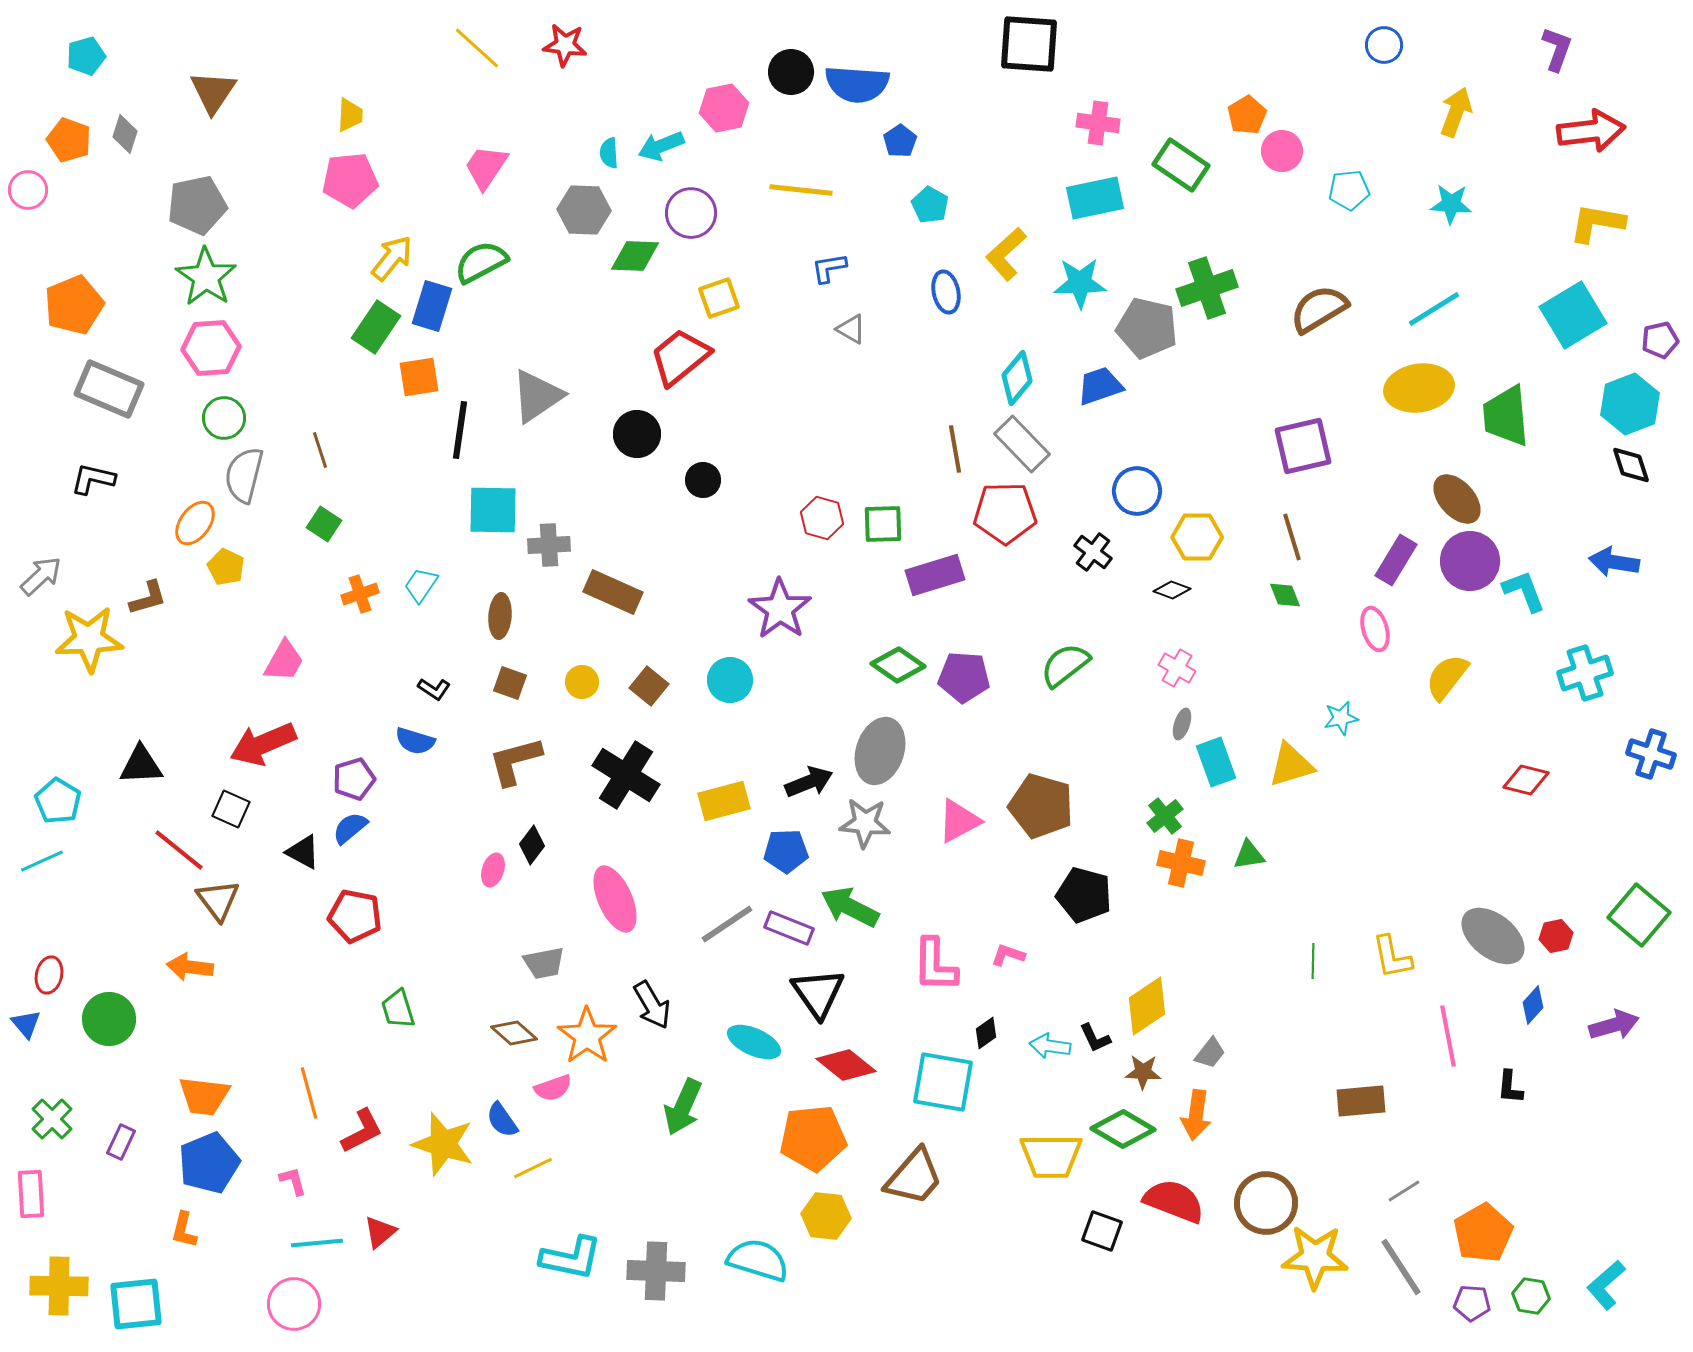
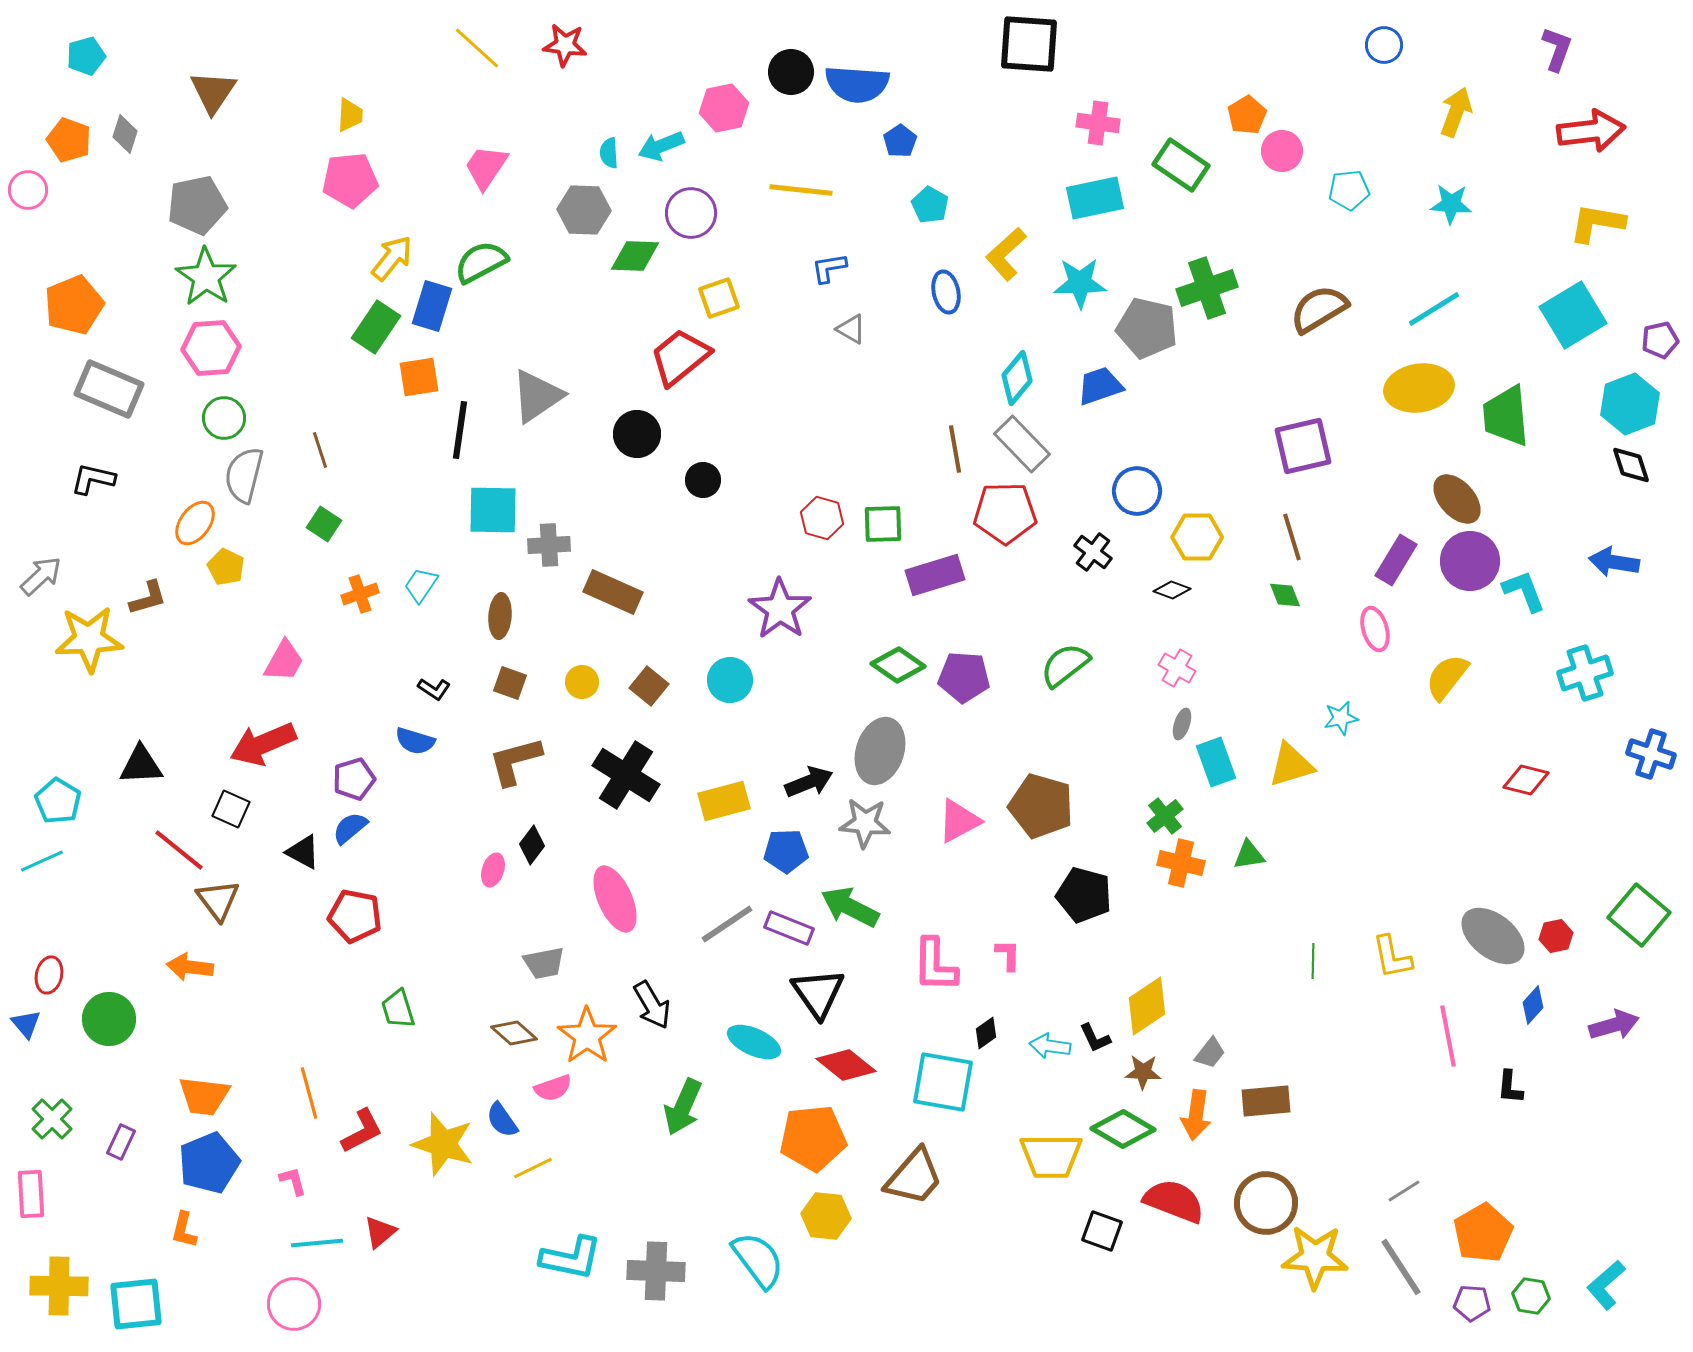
pink L-shape at (1008, 955): rotated 72 degrees clockwise
brown rectangle at (1361, 1101): moved 95 px left
cyan semicircle at (758, 1260): rotated 36 degrees clockwise
